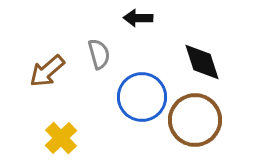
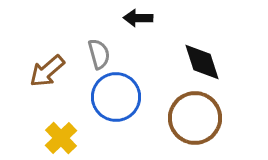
blue circle: moved 26 px left
brown circle: moved 2 px up
